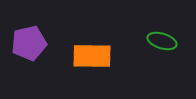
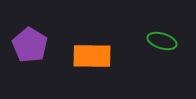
purple pentagon: moved 1 px right, 2 px down; rotated 28 degrees counterclockwise
